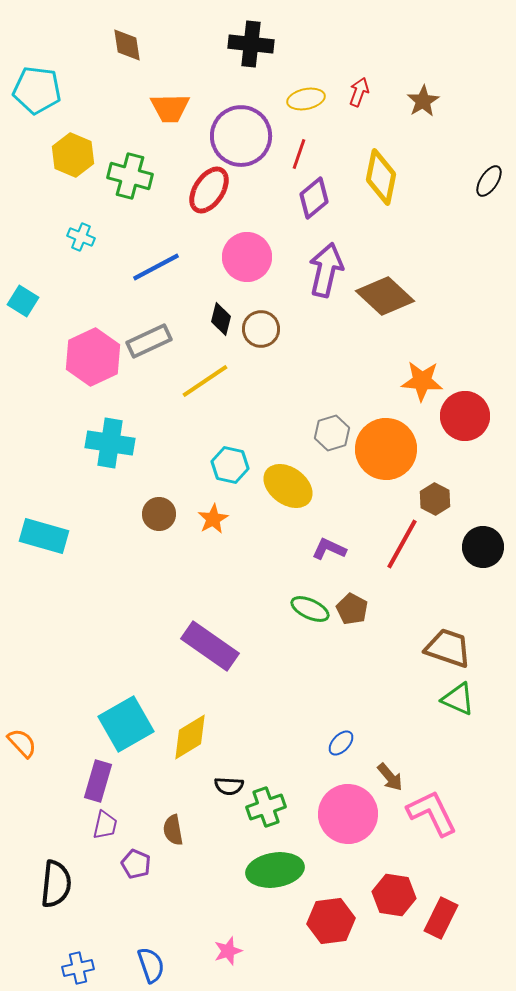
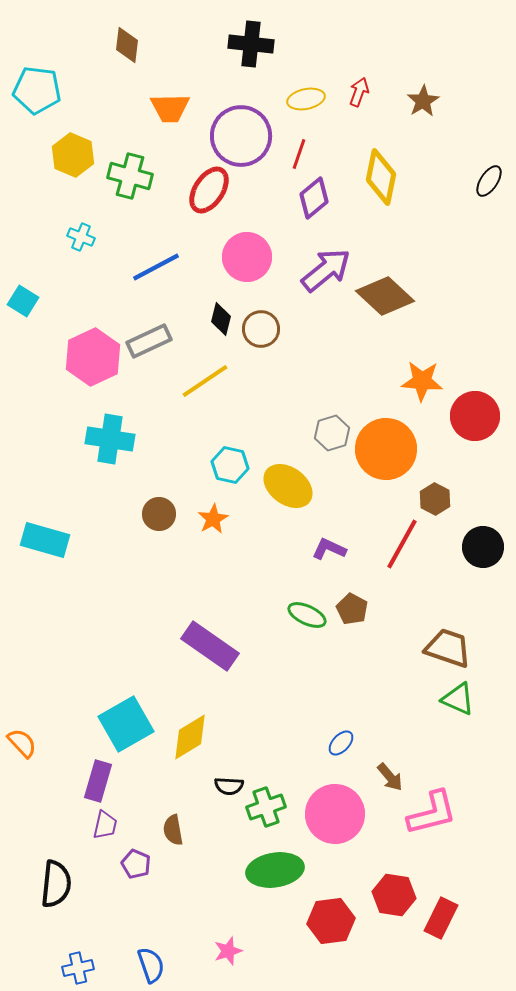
brown diamond at (127, 45): rotated 15 degrees clockwise
purple arrow at (326, 270): rotated 38 degrees clockwise
red circle at (465, 416): moved 10 px right
cyan cross at (110, 443): moved 4 px up
cyan rectangle at (44, 536): moved 1 px right, 4 px down
green ellipse at (310, 609): moved 3 px left, 6 px down
pink L-shape at (432, 813): rotated 102 degrees clockwise
pink circle at (348, 814): moved 13 px left
